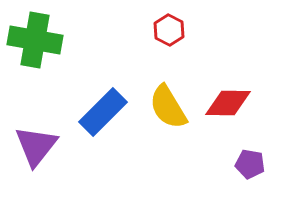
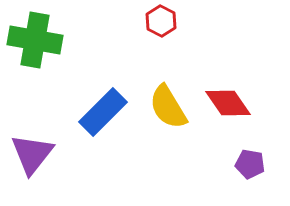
red hexagon: moved 8 px left, 9 px up
red diamond: rotated 54 degrees clockwise
purple triangle: moved 4 px left, 8 px down
